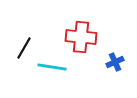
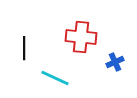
black line: rotated 30 degrees counterclockwise
cyan line: moved 3 px right, 11 px down; rotated 16 degrees clockwise
